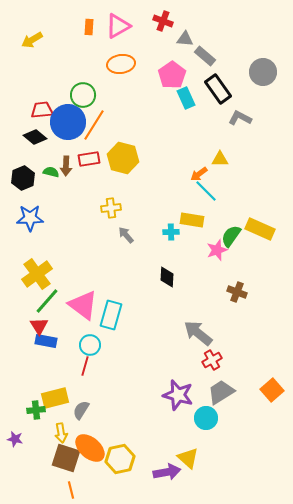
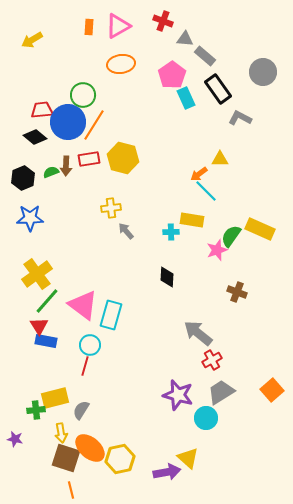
green semicircle at (51, 172): rotated 35 degrees counterclockwise
gray arrow at (126, 235): moved 4 px up
